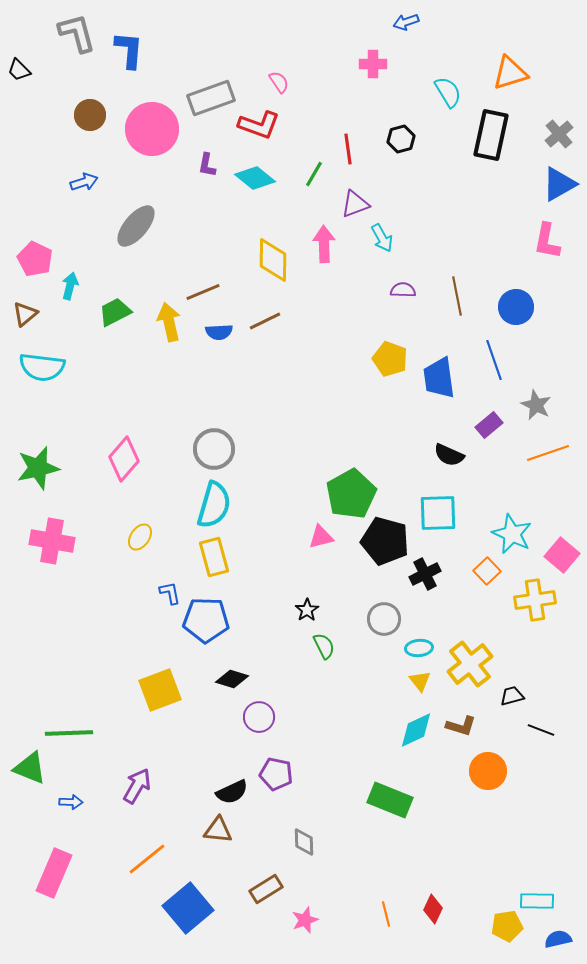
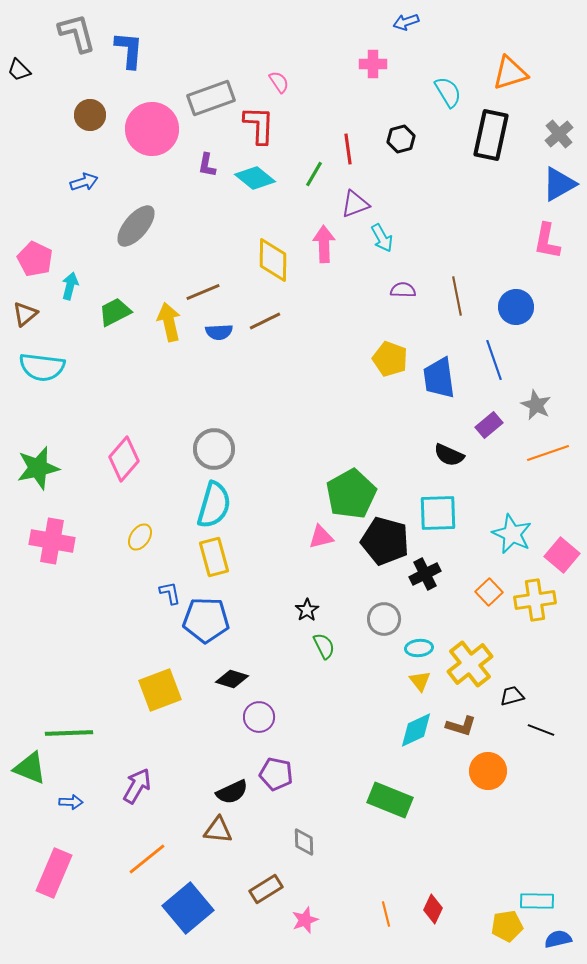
red L-shape at (259, 125): rotated 108 degrees counterclockwise
orange square at (487, 571): moved 2 px right, 21 px down
